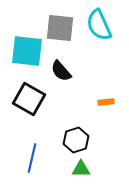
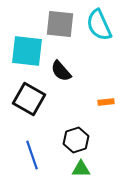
gray square: moved 4 px up
blue line: moved 3 px up; rotated 32 degrees counterclockwise
